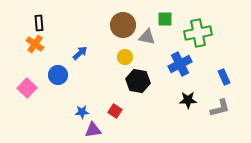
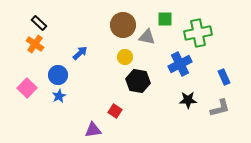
black rectangle: rotated 42 degrees counterclockwise
blue star: moved 23 px left, 16 px up; rotated 24 degrees counterclockwise
